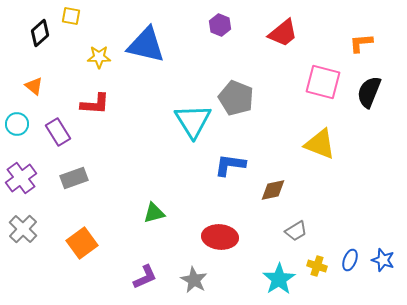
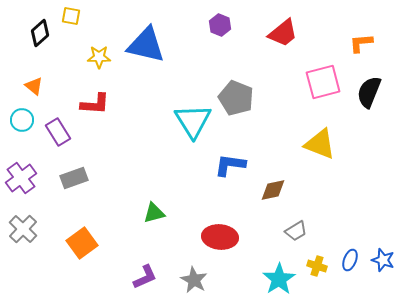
pink square: rotated 30 degrees counterclockwise
cyan circle: moved 5 px right, 4 px up
